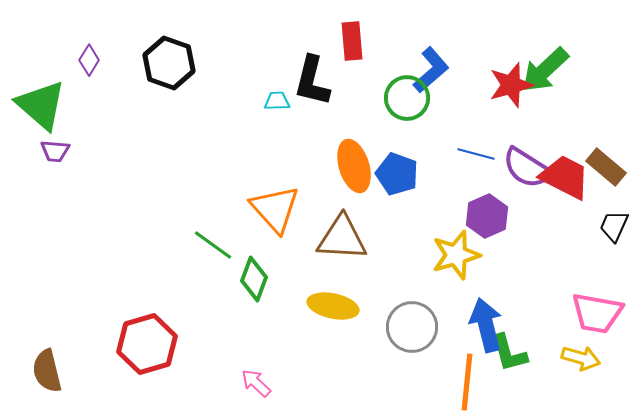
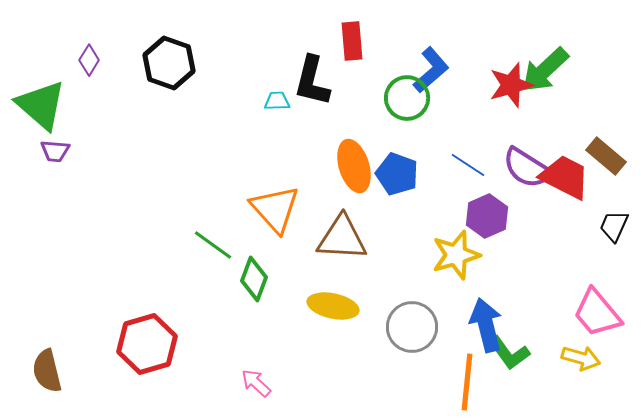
blue line: moved 8 px left, 11 px down; rotated 18 degrees clockwise
brown rectangle: moved 11 px up
pink trapezoid: rotated 40 degrees clockwise
green L-shape: rotated 21 degrees counterclockwise
